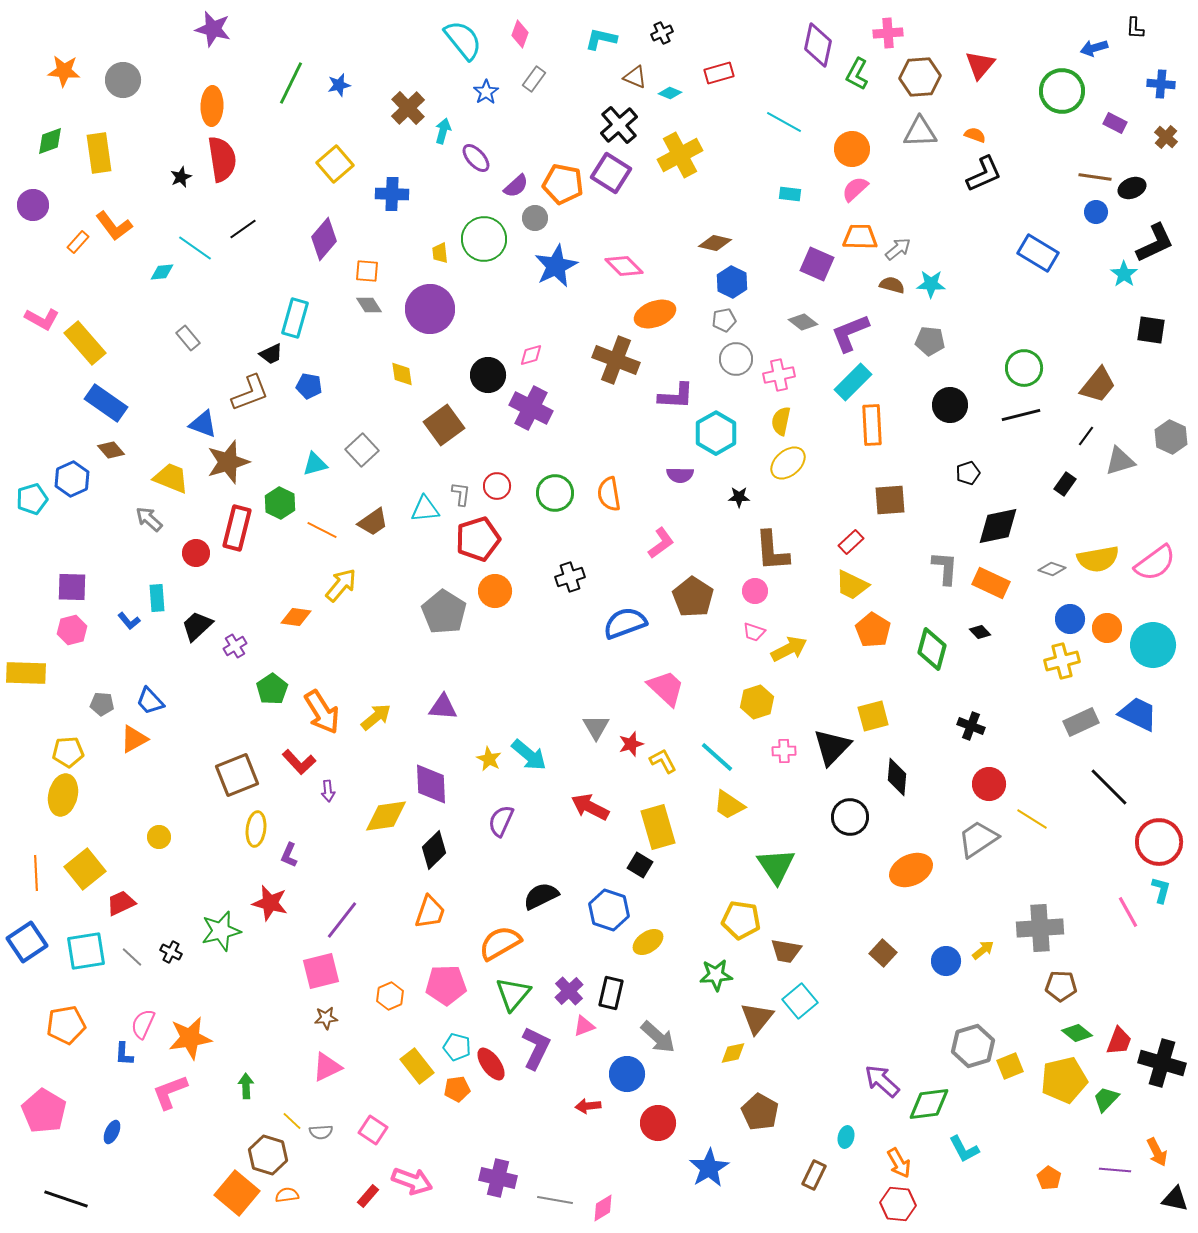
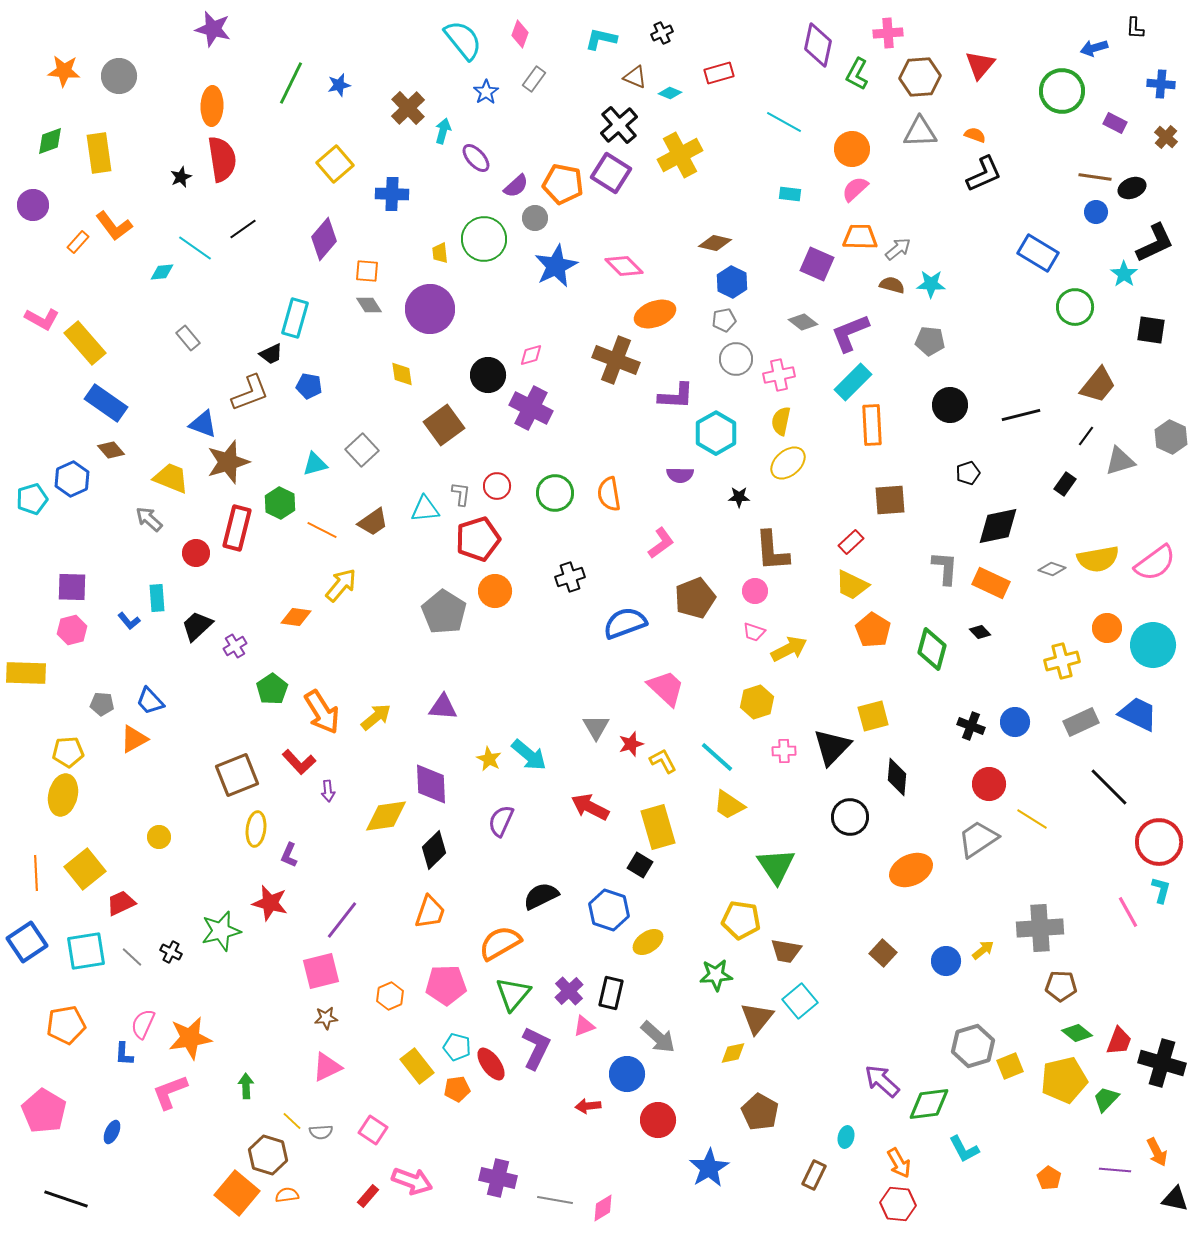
gray circle at (123, 80): moved 4 px left, 4 px up
green circle at (1024, 368): moved 51 px right, 61 px up
brown pentagon at (693, 597): moved 2 px right, 1 px down; rotated 18 degrees clockwise
blue circle at (1070, 619): moved 55 px left, 103 px down
red circle at (658, 1123): moved 3 px up
